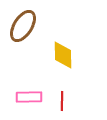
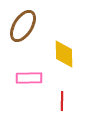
yellow diamond: moved 1 px right, 1 px up
pink rectangle: moved 19 px up
